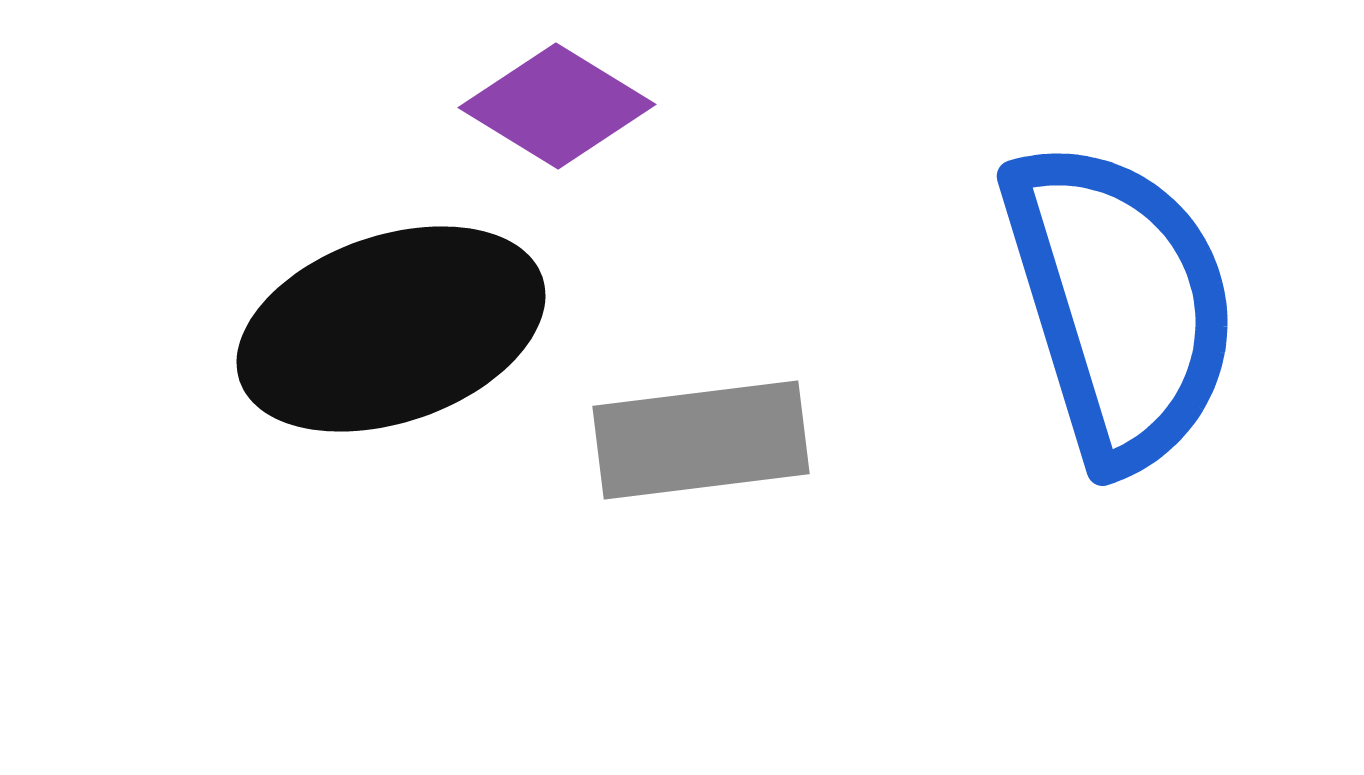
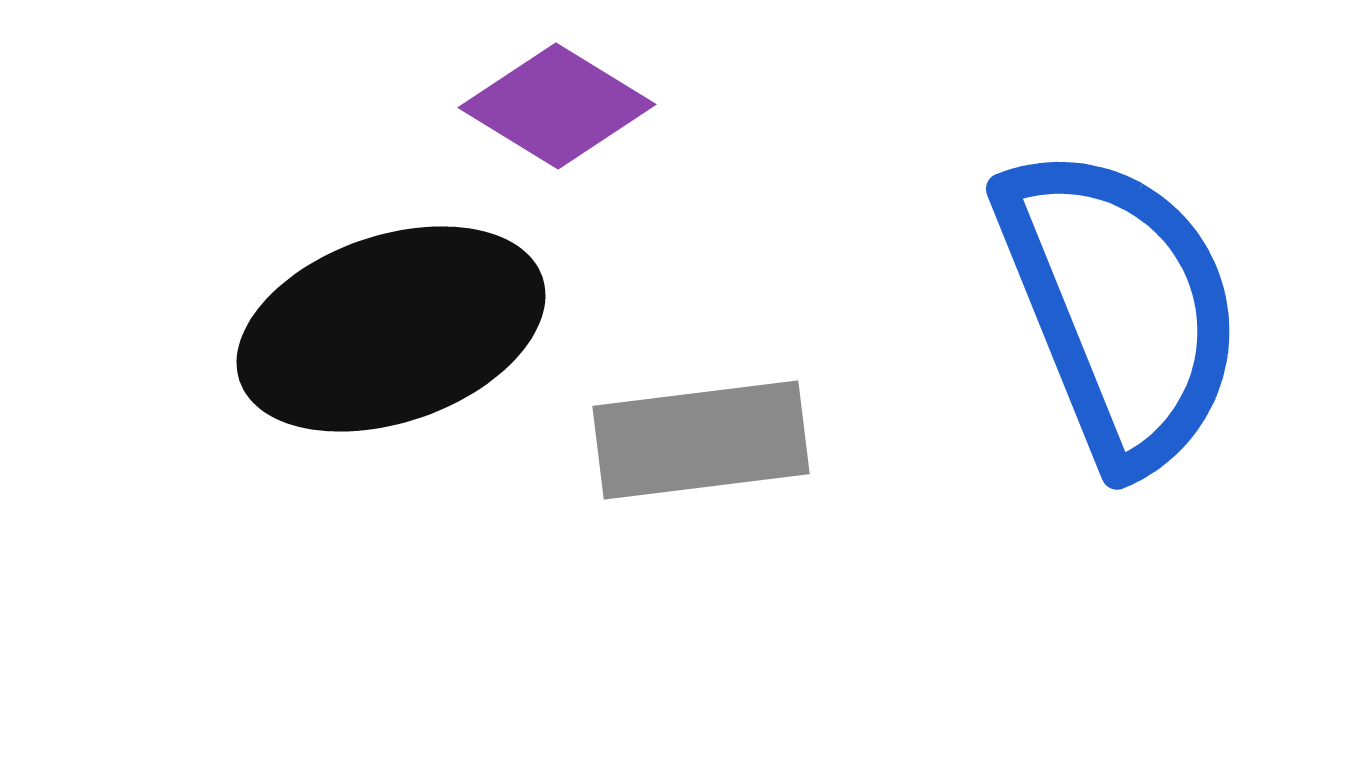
blue semicircle: moved 3 px down; rotated 5 degrees counterclockwise
